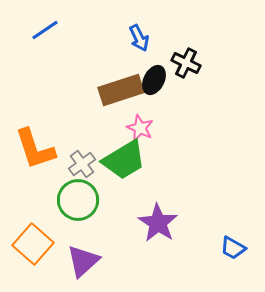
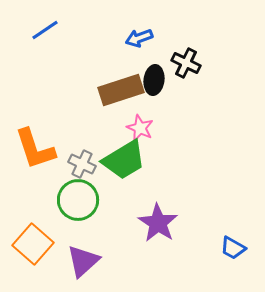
blue arrow: rotated 96 degrees clockwise
black ellipse: rotated 20 degrees counterclockwise
gray cross: rotated 28 degrees counterclockwise
